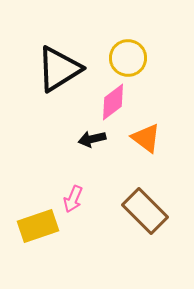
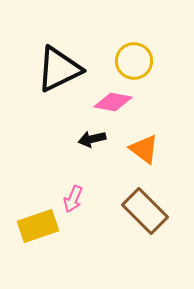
yellow circle: moved 6 px right, 3 px down
black triangle: rotated 6 degrees clockwise
pink diamond: rotated 48 degrees clockwise
orange triangle: moved 2 px left, 11 px down
